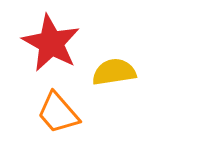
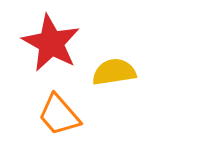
orange trapezoid: moved 1 px right, 2 px down
